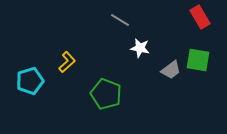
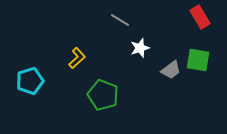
white star: rotated 30 degrees counterclockwise
yellow L-shape: moved 10 px right, 4 px up
green pentagon: moved 3 px left, 1 px down
